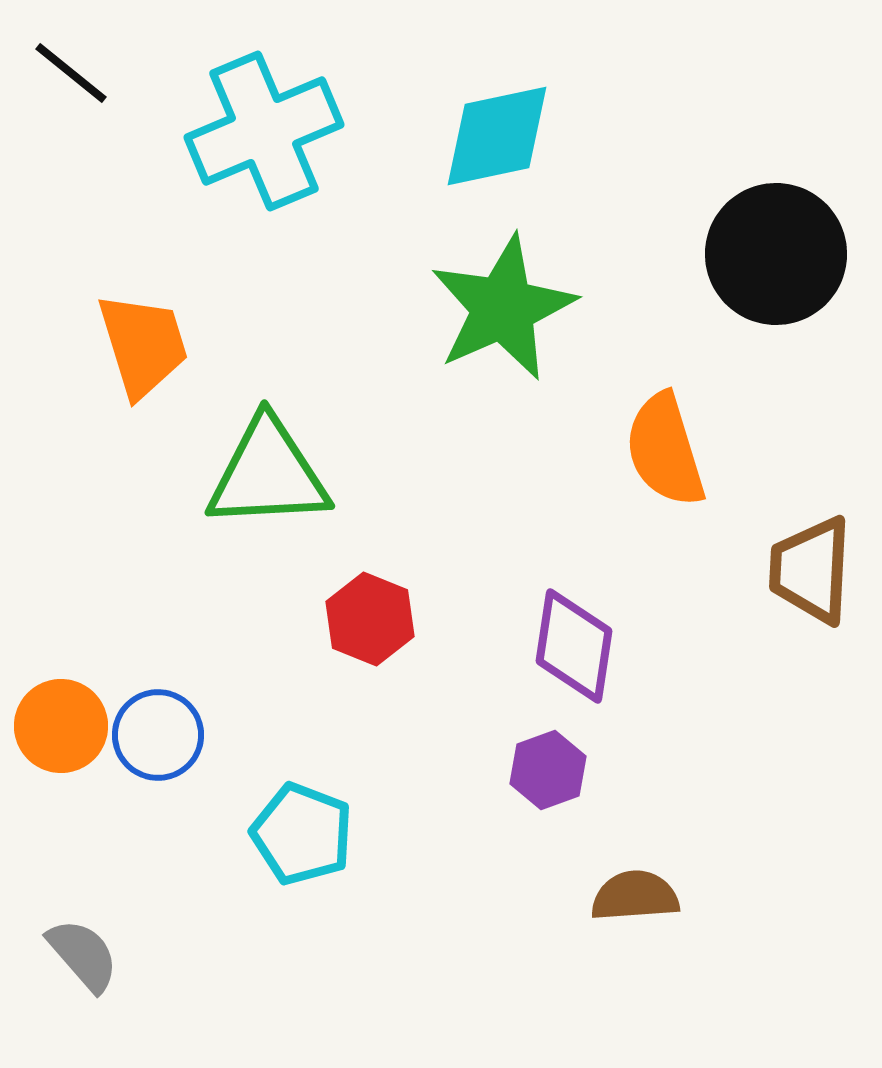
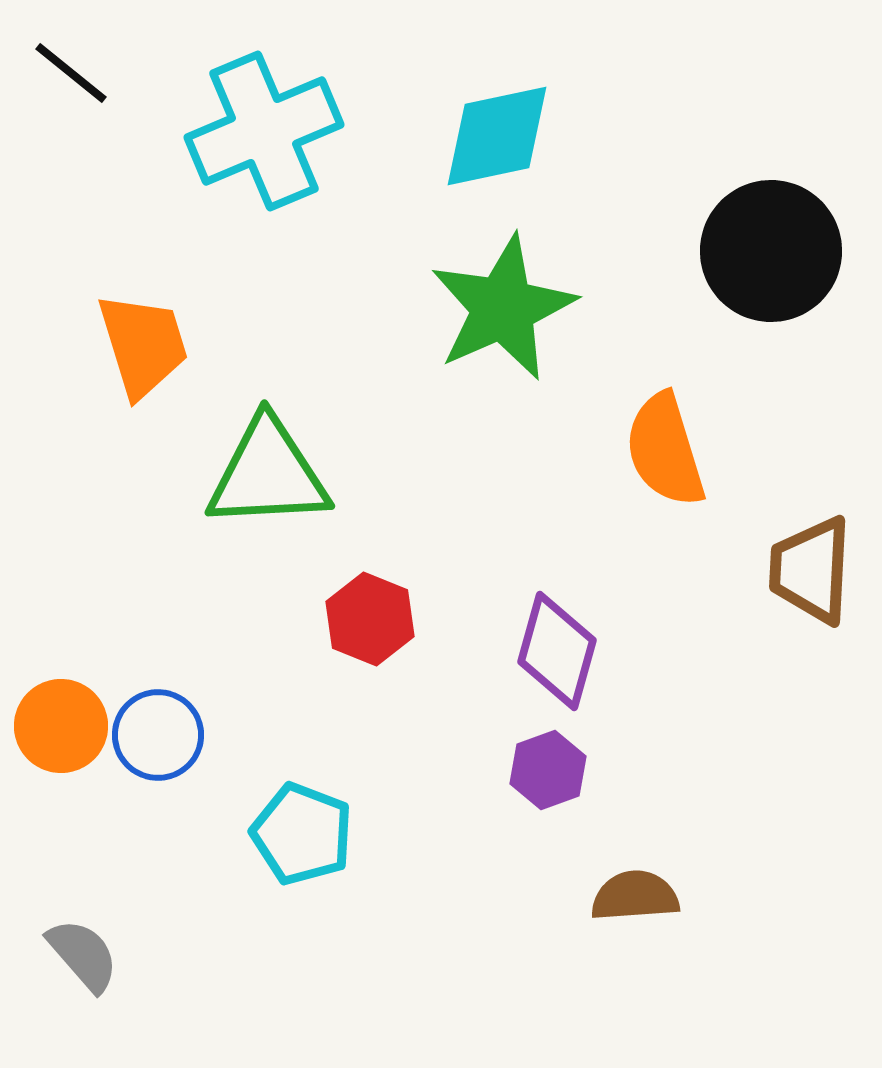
black circle: moved 5 px left, 3 px up
purple diamond: moved 17 px left, 5 px down; rotated 7 degrees clockwise
